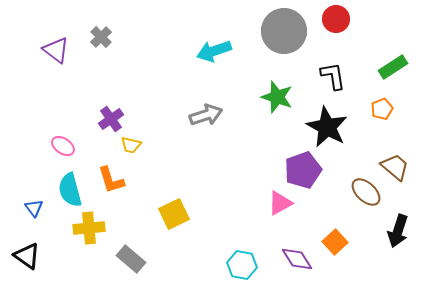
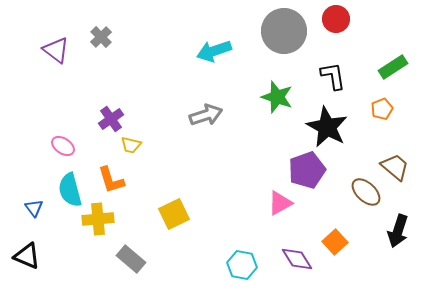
purple pentagon: moved 4 px right
yellow cross: moved 9 px right, 9 px up
black triangle: rotated 12 degrees counterclockwise
